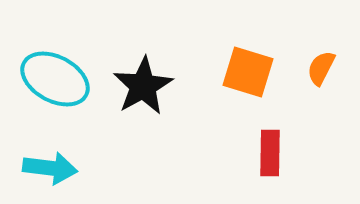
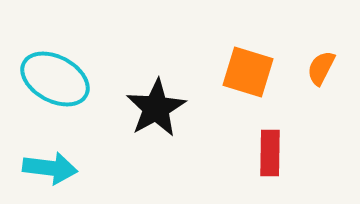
black star: moved 13 px right, 22 px down
